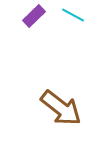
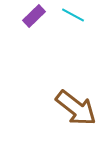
brown arrow: moved 15 px right
